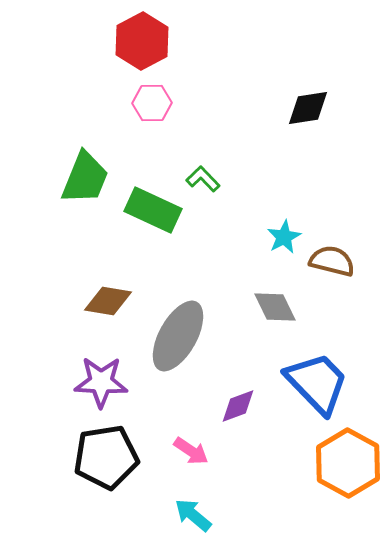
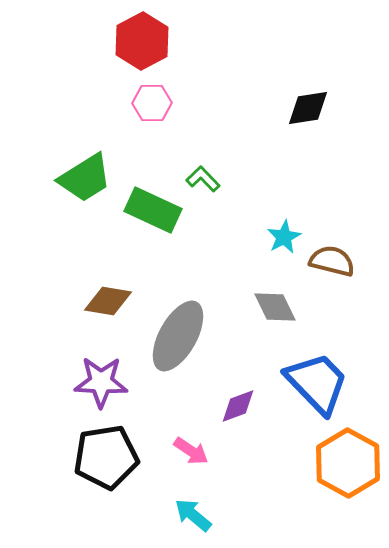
green trapezoid: rotated 36 degrees clockwise
